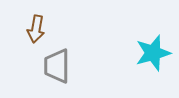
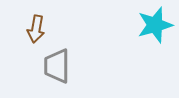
cyan star: moved 2 px right, 28 px up
